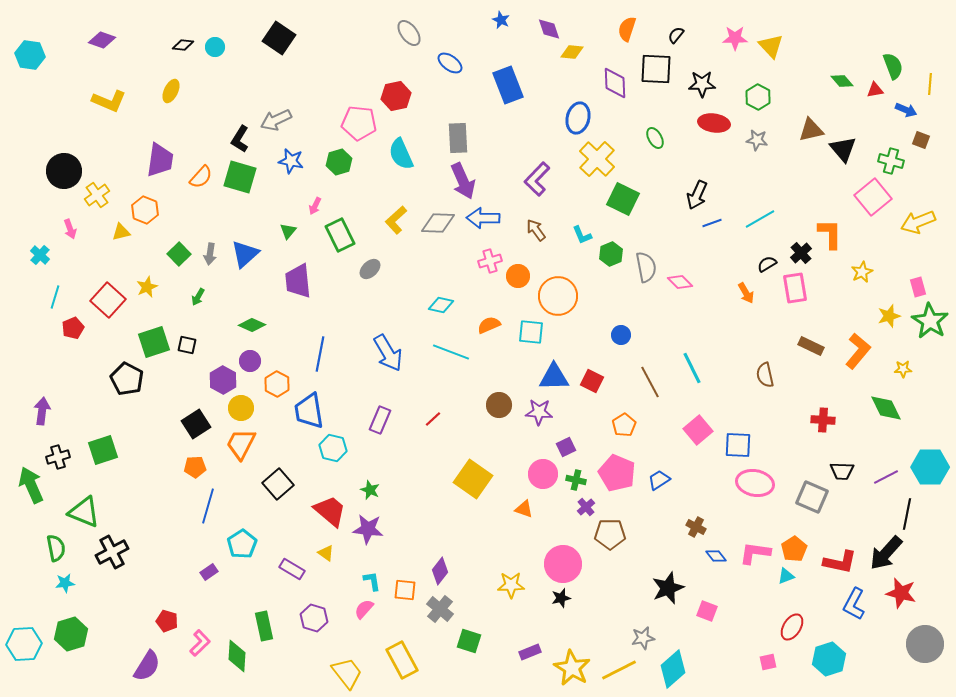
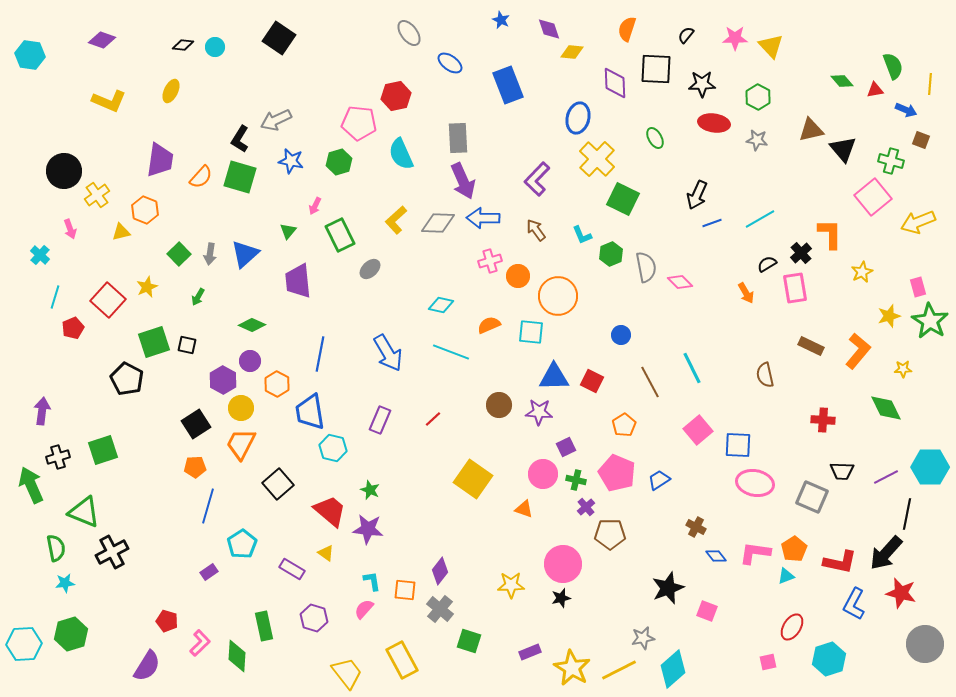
black semicircle at (676, 35): moved 10 px right
blue trapezoid at (309, 411): moved 1 px right, 1 px down
